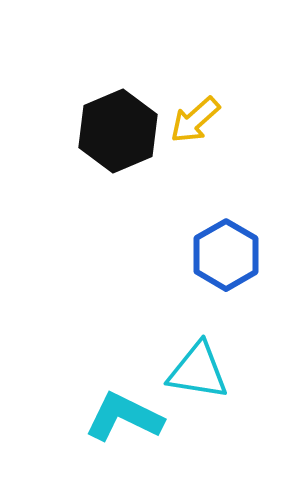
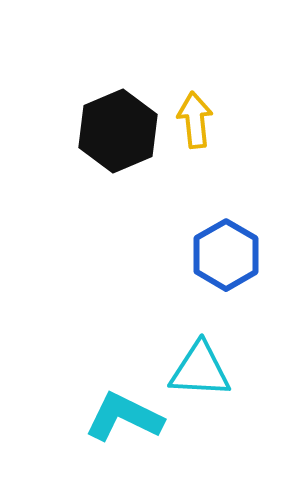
yellow arrow: rotated 126 degrees clockwise
cyan triangle: moved 2 px right, 1 px up; rotated 6 degrees counterclockwise
